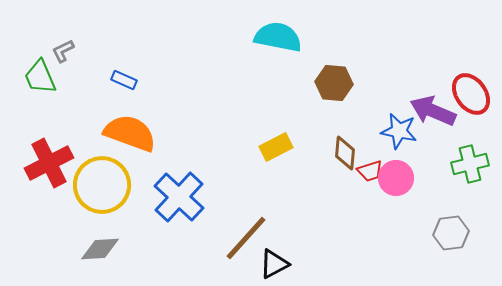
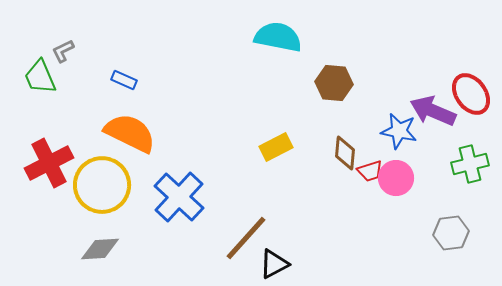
orange semicircle: rotated 6 degrees clockwise
